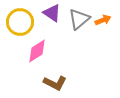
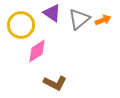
yellow circle: moved 1 px right, 3 px down
